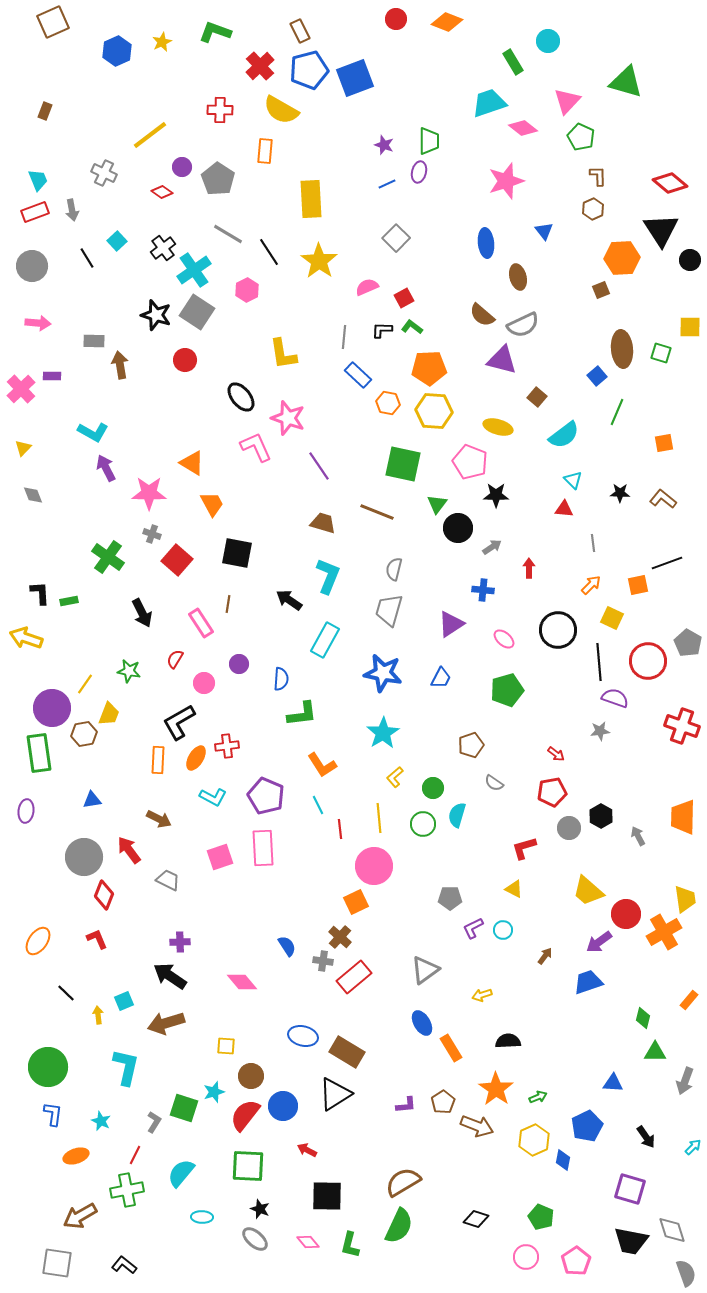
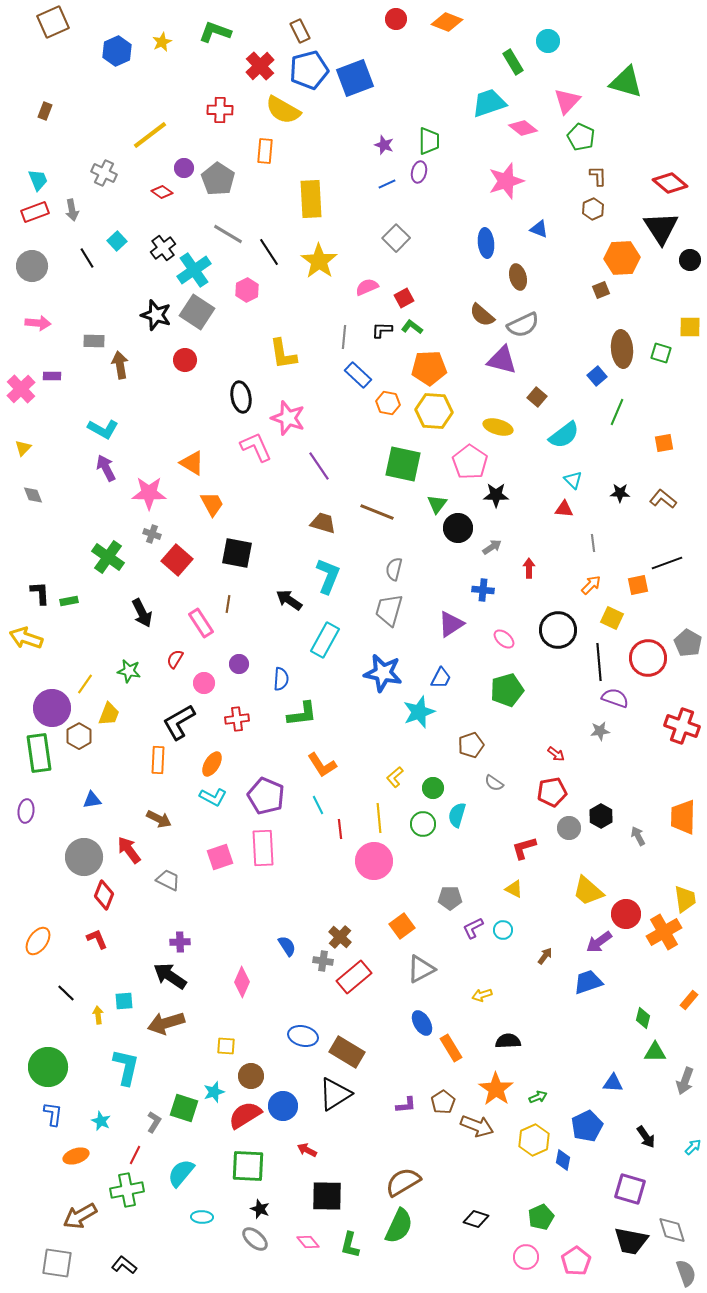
yellow semicircle at (281, 110): moved 2 px right
purple circle at (182, 167): moved 2 px right, 1 px down
black triangle at (661, 230): moved 2 px up
blue triangle at (544, 231): moved 5 px left, 2 px up; rotated 30 degrees counterclockwise
black ellipse at (241, 397): rotated 28 degrees clockwise
cyan L-shape at (93, 432): moved 10 px right, 3 px up
pink pentagon at (470, 462): rotated 12 degrees clockwise
red circle at (648, 661): moved 3 px up
cyan star at (383, 733): moved 36 px right, 21 px up; rotated 12 degrees clockwise
brown hexagon at (84, 734): moved 5 px left, 2 px down; rotated 20 degrees counterclockwise
red cross at (227, 746): moved 10 px right, 27 px up
orange ellipse at (196, 758): moved 16 px right, 6 px down
pink circle at (374, 866): moved 5 px up
orange square at (356, 902): moved 46 px right, 24 px down; rotated 10 degrees counterclockwise
gray triangle at (425, 970): moved 4 px left, 1 px up; rotated 8 degrees clockwise
pink diamond at (242, 982): rotated 64 degrees clockwise
cyan square at (124, 1001): rotated 18 degrees clockwise
red semicircle at (245, 1115): rotated 20 degrees clockwise
green pentagon at (541, 1217): rotated 25 degrees clockwise
